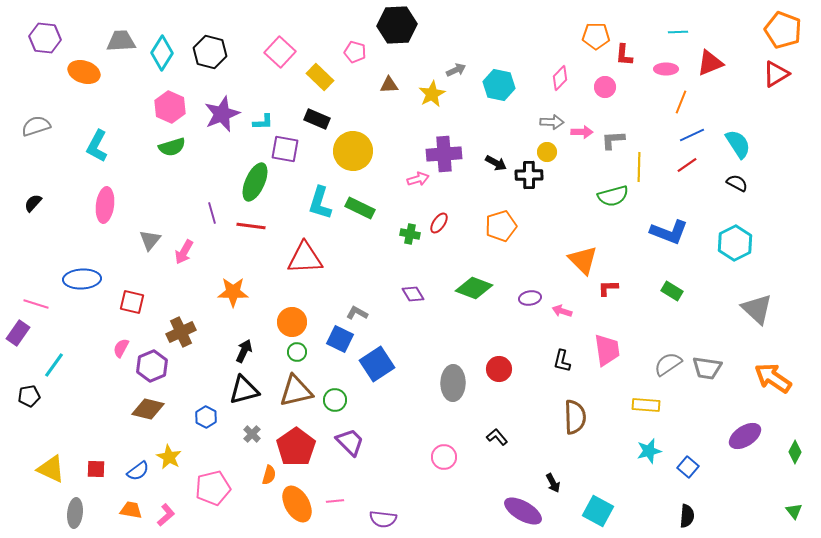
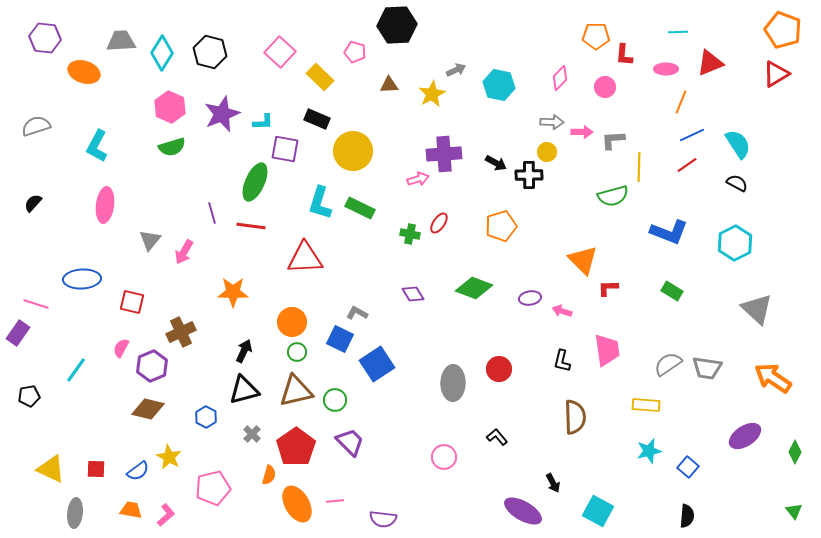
cyan line at (54, 365): moved 22 px right, 5 px down
